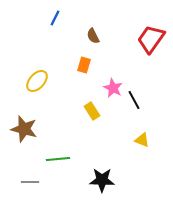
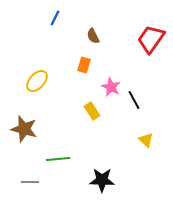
pink star: moved 2 px left, 1 px up
yellow triangle: moved 4 px right; rotated 21 degrees clockwise
